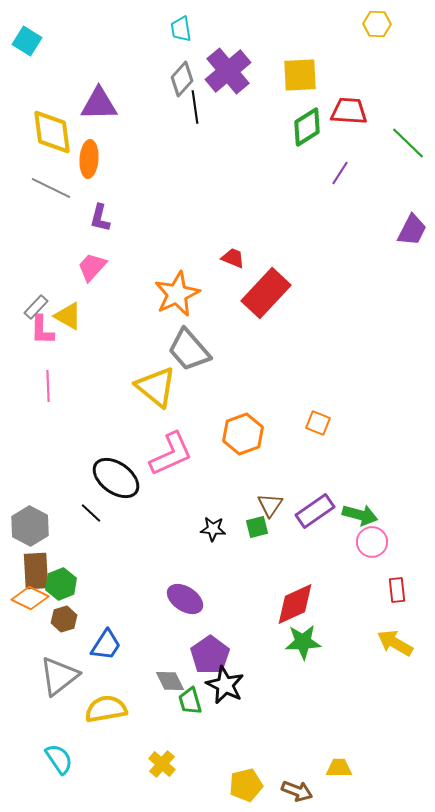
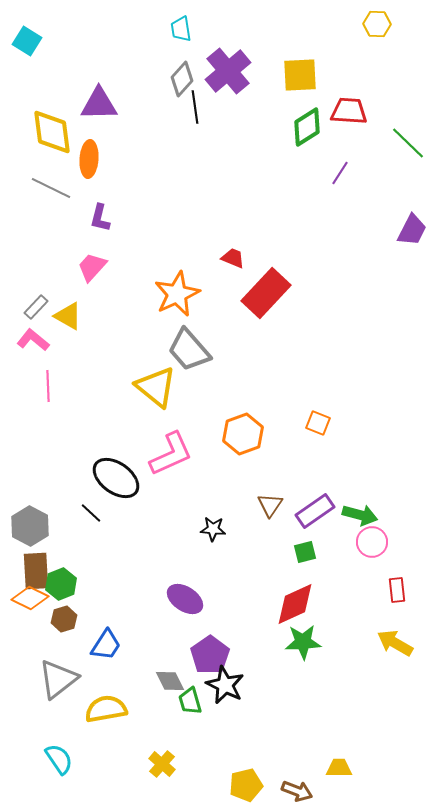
pink L-shape at (42, 330): moved 9 px left, 10 px down; rotated 128 degrees clockwise
green square at (257, 527): moved 48 px right, 25 px down
gray triangle at (59, 676): moved 1 px left, 3 px down
